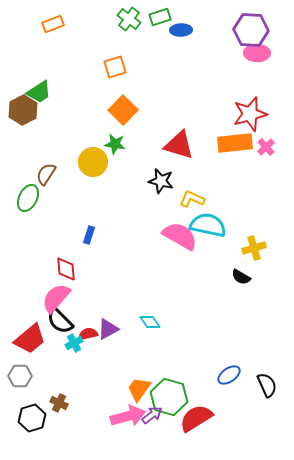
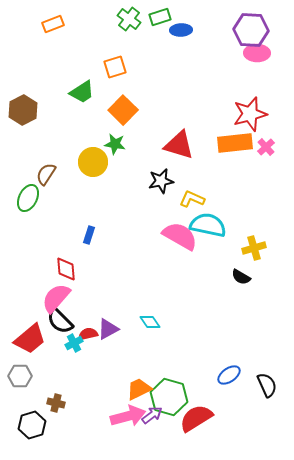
green trapezoid at (39, 92): moved 43 px right
black star at (161, 181): rotated 25 degrees counterclockwise
orange trapezoid at (139, 389): rotated 28 degrees clockwise
brown cross at (59, 403): moved 3 px left; rotated 12 degrees counterclockwise
black hexagon at (32, 418): moved 7 px down
